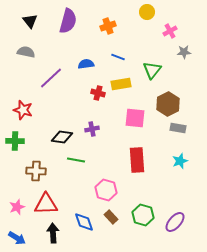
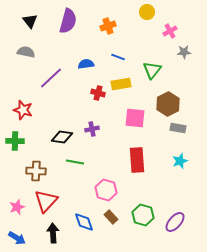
green line: moved 1 px left, 2 px down
red triangle: moved 3 px up; rotated 45 degrees counterclockwise
